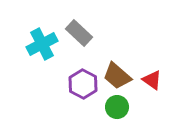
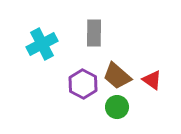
gray rectangle: moved 15 px right; rotated 48 degrees clockwise
